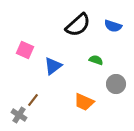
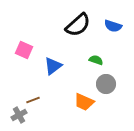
pink square: moved 1 px left
gray circle: moved 10 px left
brown line: rotated 32 degrees clockwise
gray cross: rotated 28 degrees clockwise
